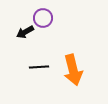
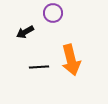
purple circle: moved 10 px right, 5 px up
orange arrow: moved 2 px left, 10 px up
